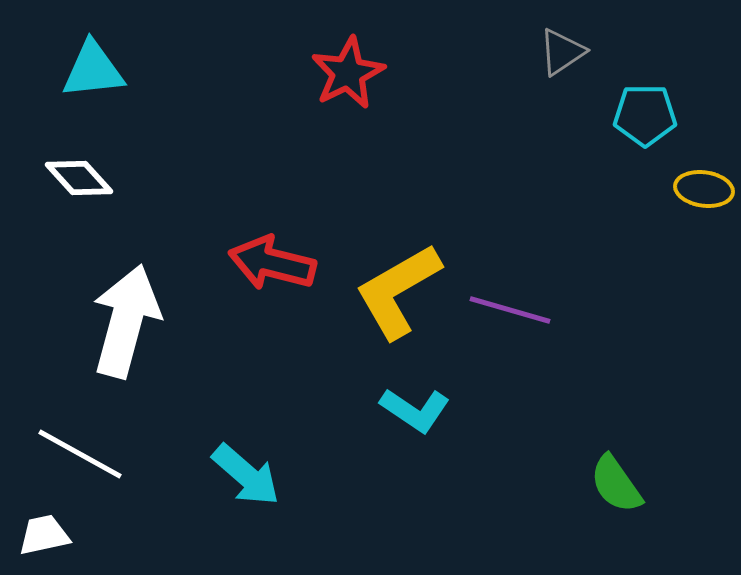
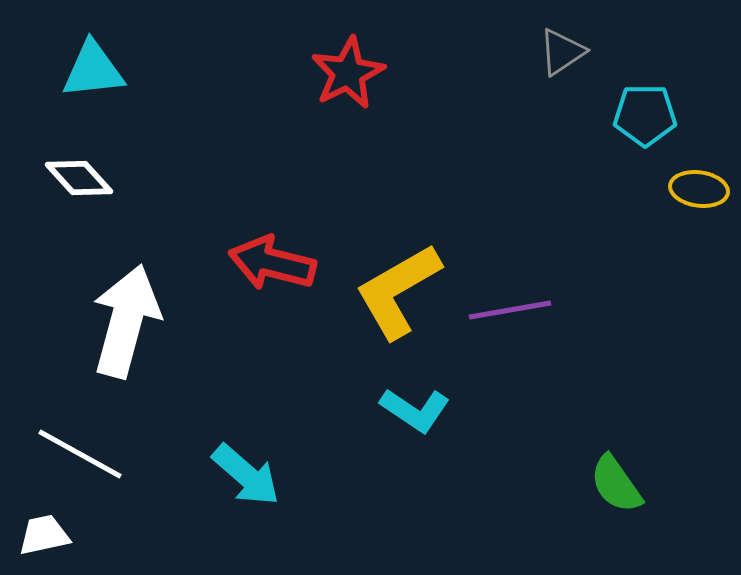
yellow ellipse: moved 5 px left
purple line: rotated 26 degrees counterclockwise
